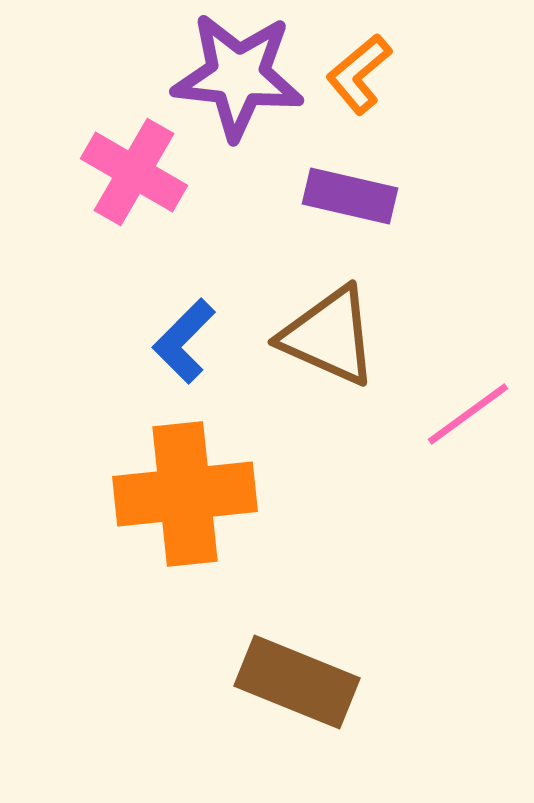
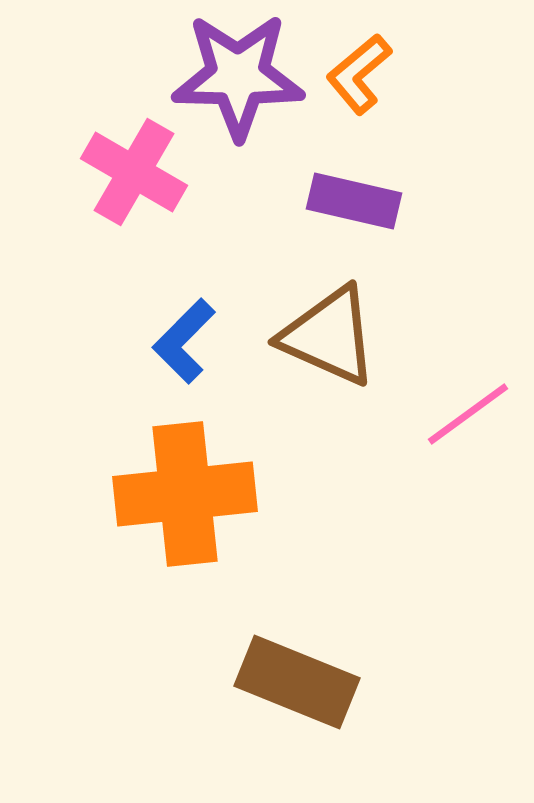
purple star: rotated 5 degrees counterclockwise
purple rectangle: moved 4 px right, 5 px down
